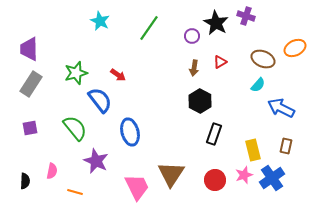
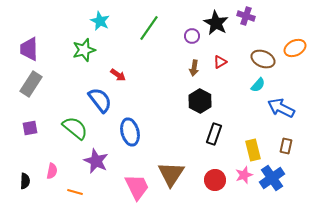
green star: moved 8 px right, 23 px up
green semicircle: rotated 12 degrees counterclockwise
